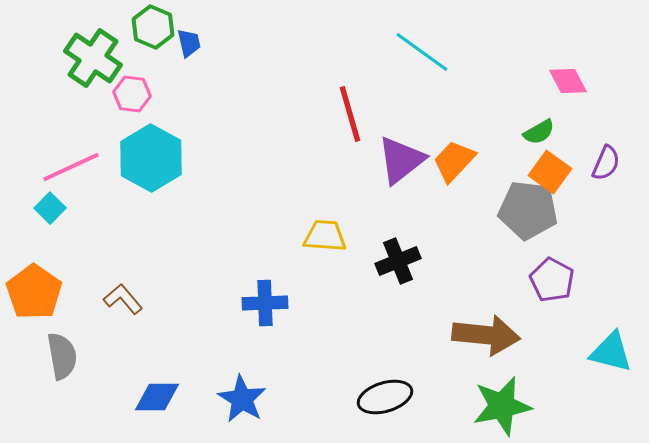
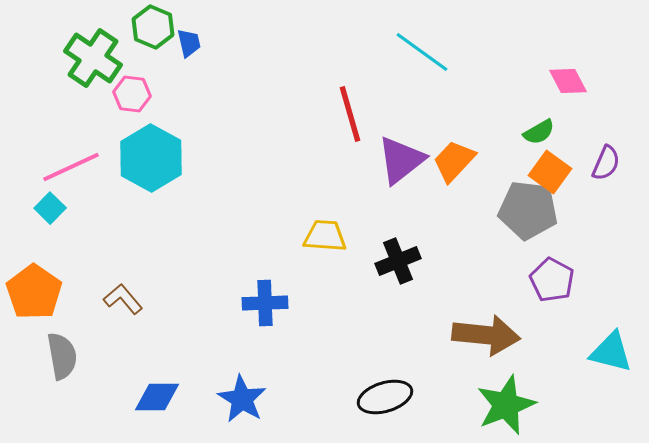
green star: moved 4 px right, 1 px up; rotated 10 degrees counterclockwise
